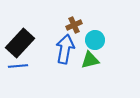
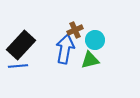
brown cross: moved 1 px right, 5 px down
black rectangle: moved 1 px right, 2 px down
